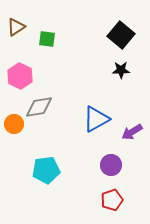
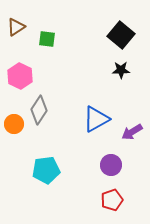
gray diamond: moved 3 px down; rotated 48 degrees counterclockwise
